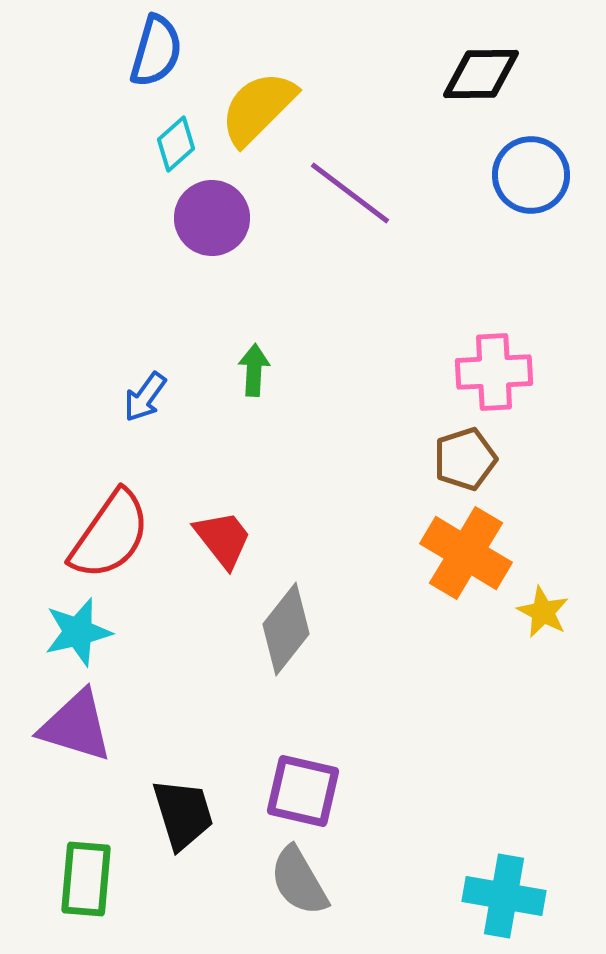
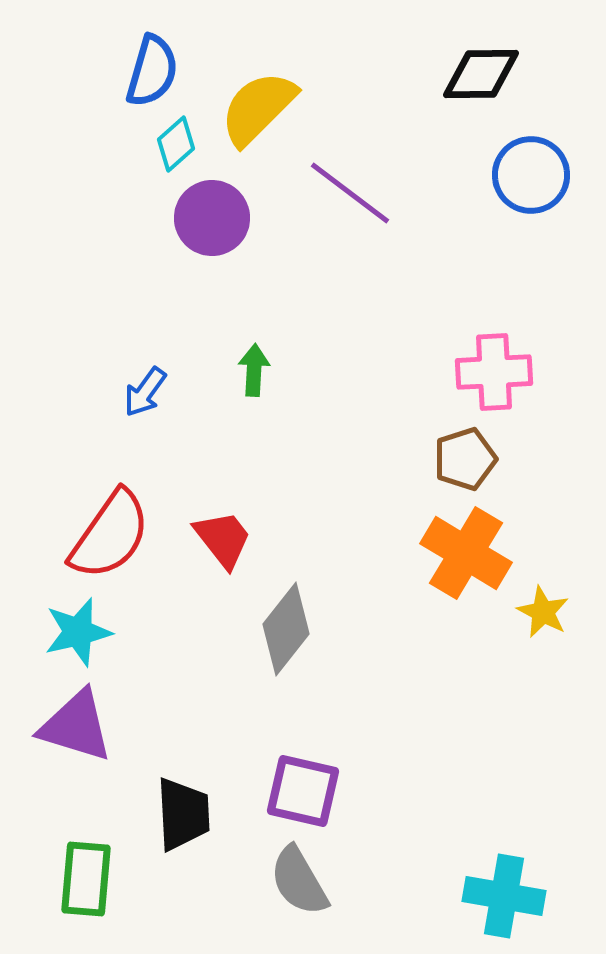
blue semicircle: moved 4 px left, 20 px down
blue arrow: moved 5 px up
black trapezoid: rotated 14 degrees clockwise
